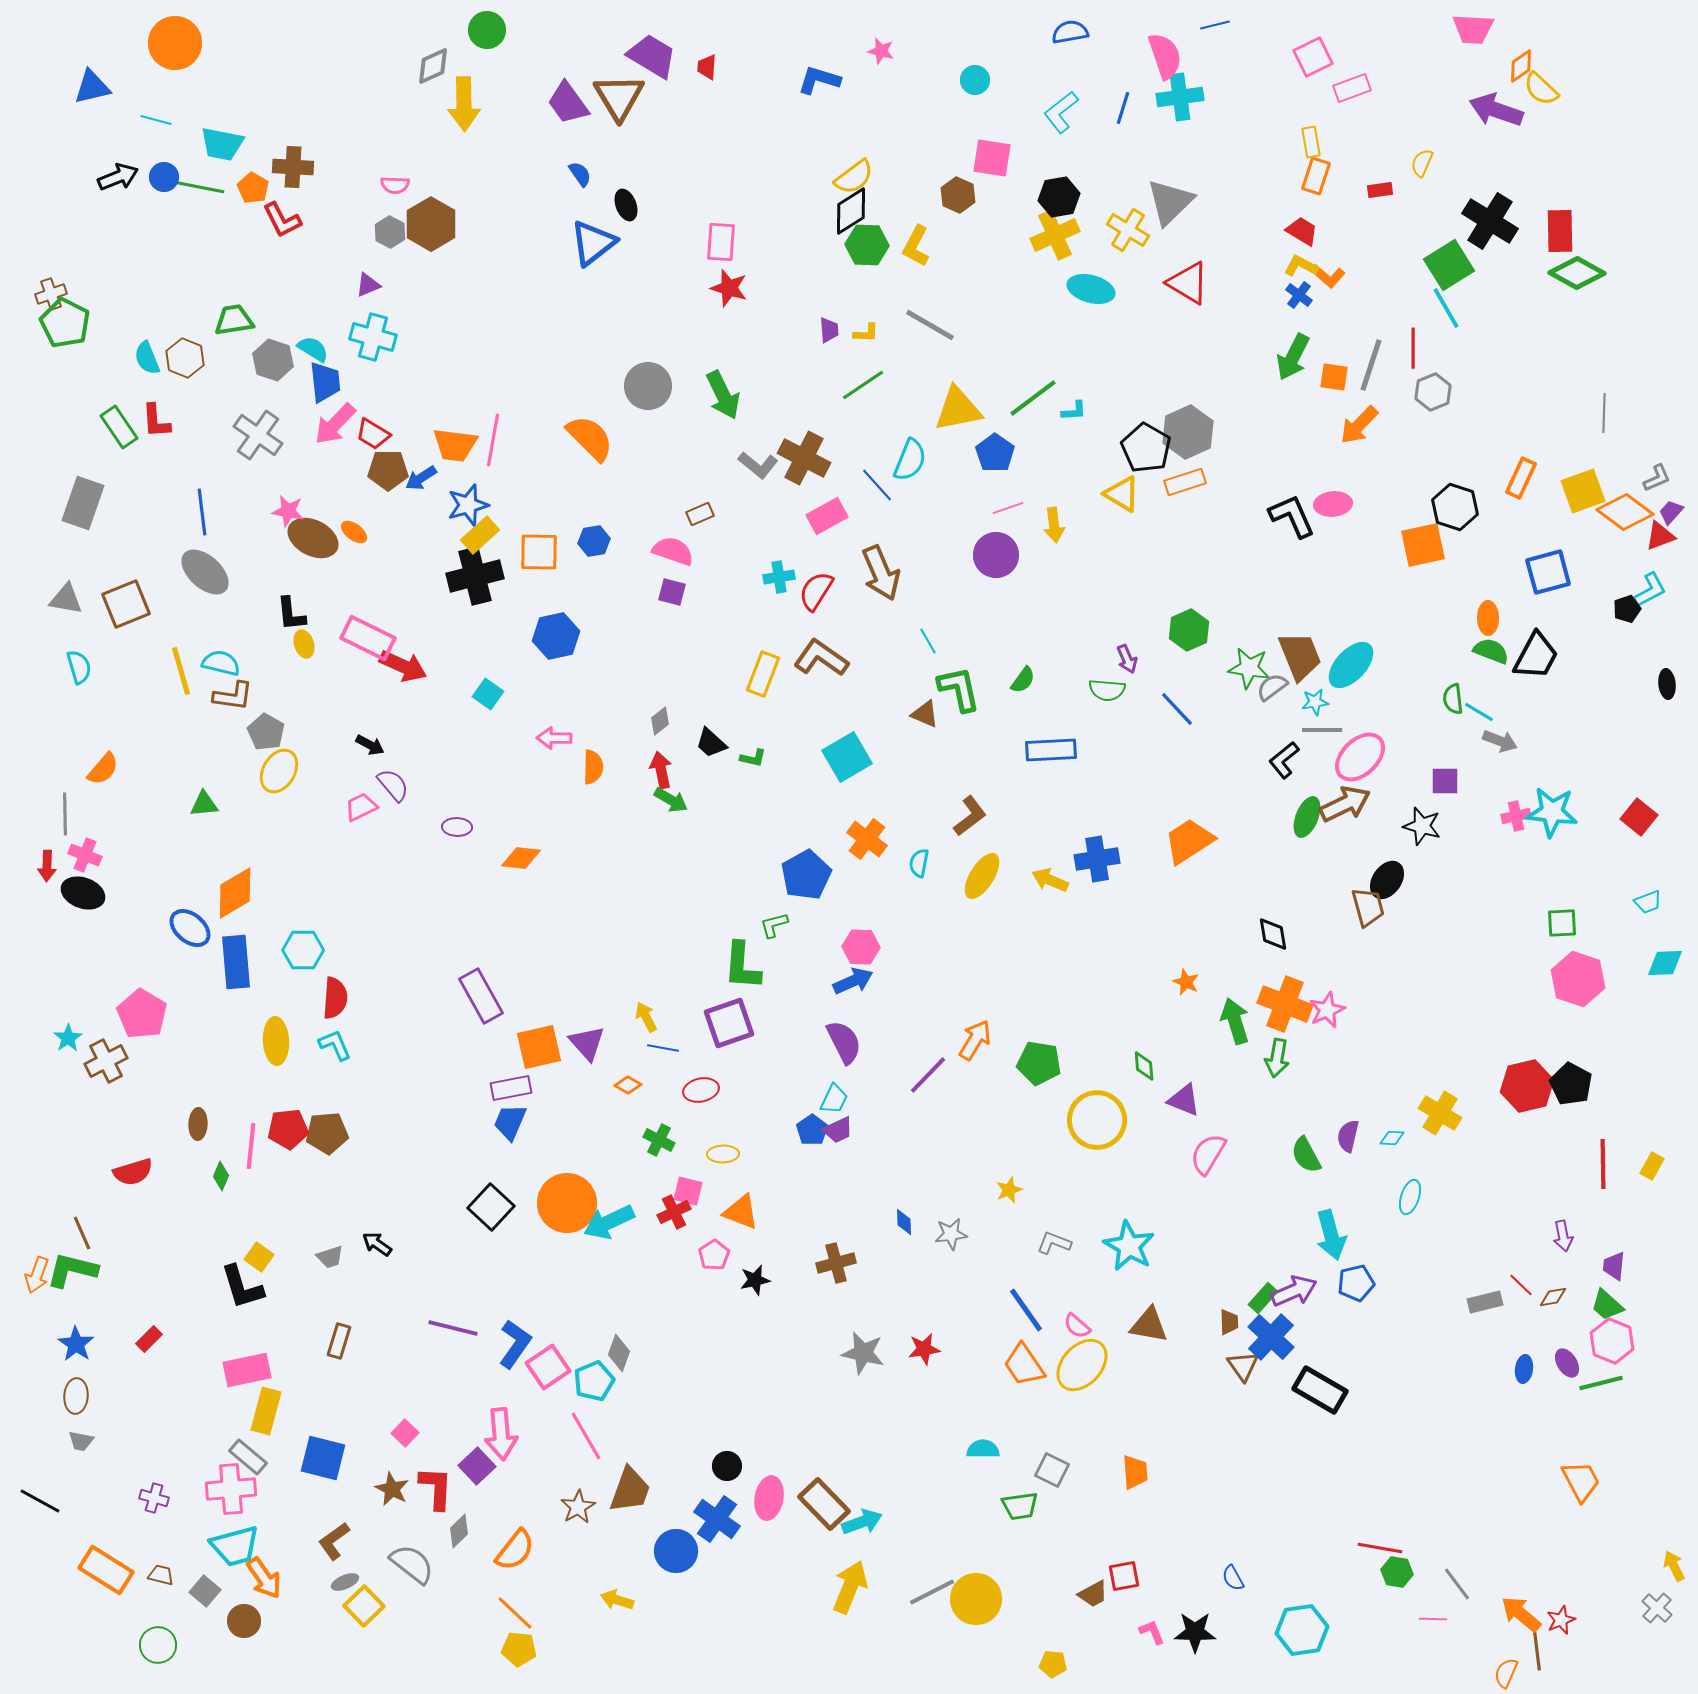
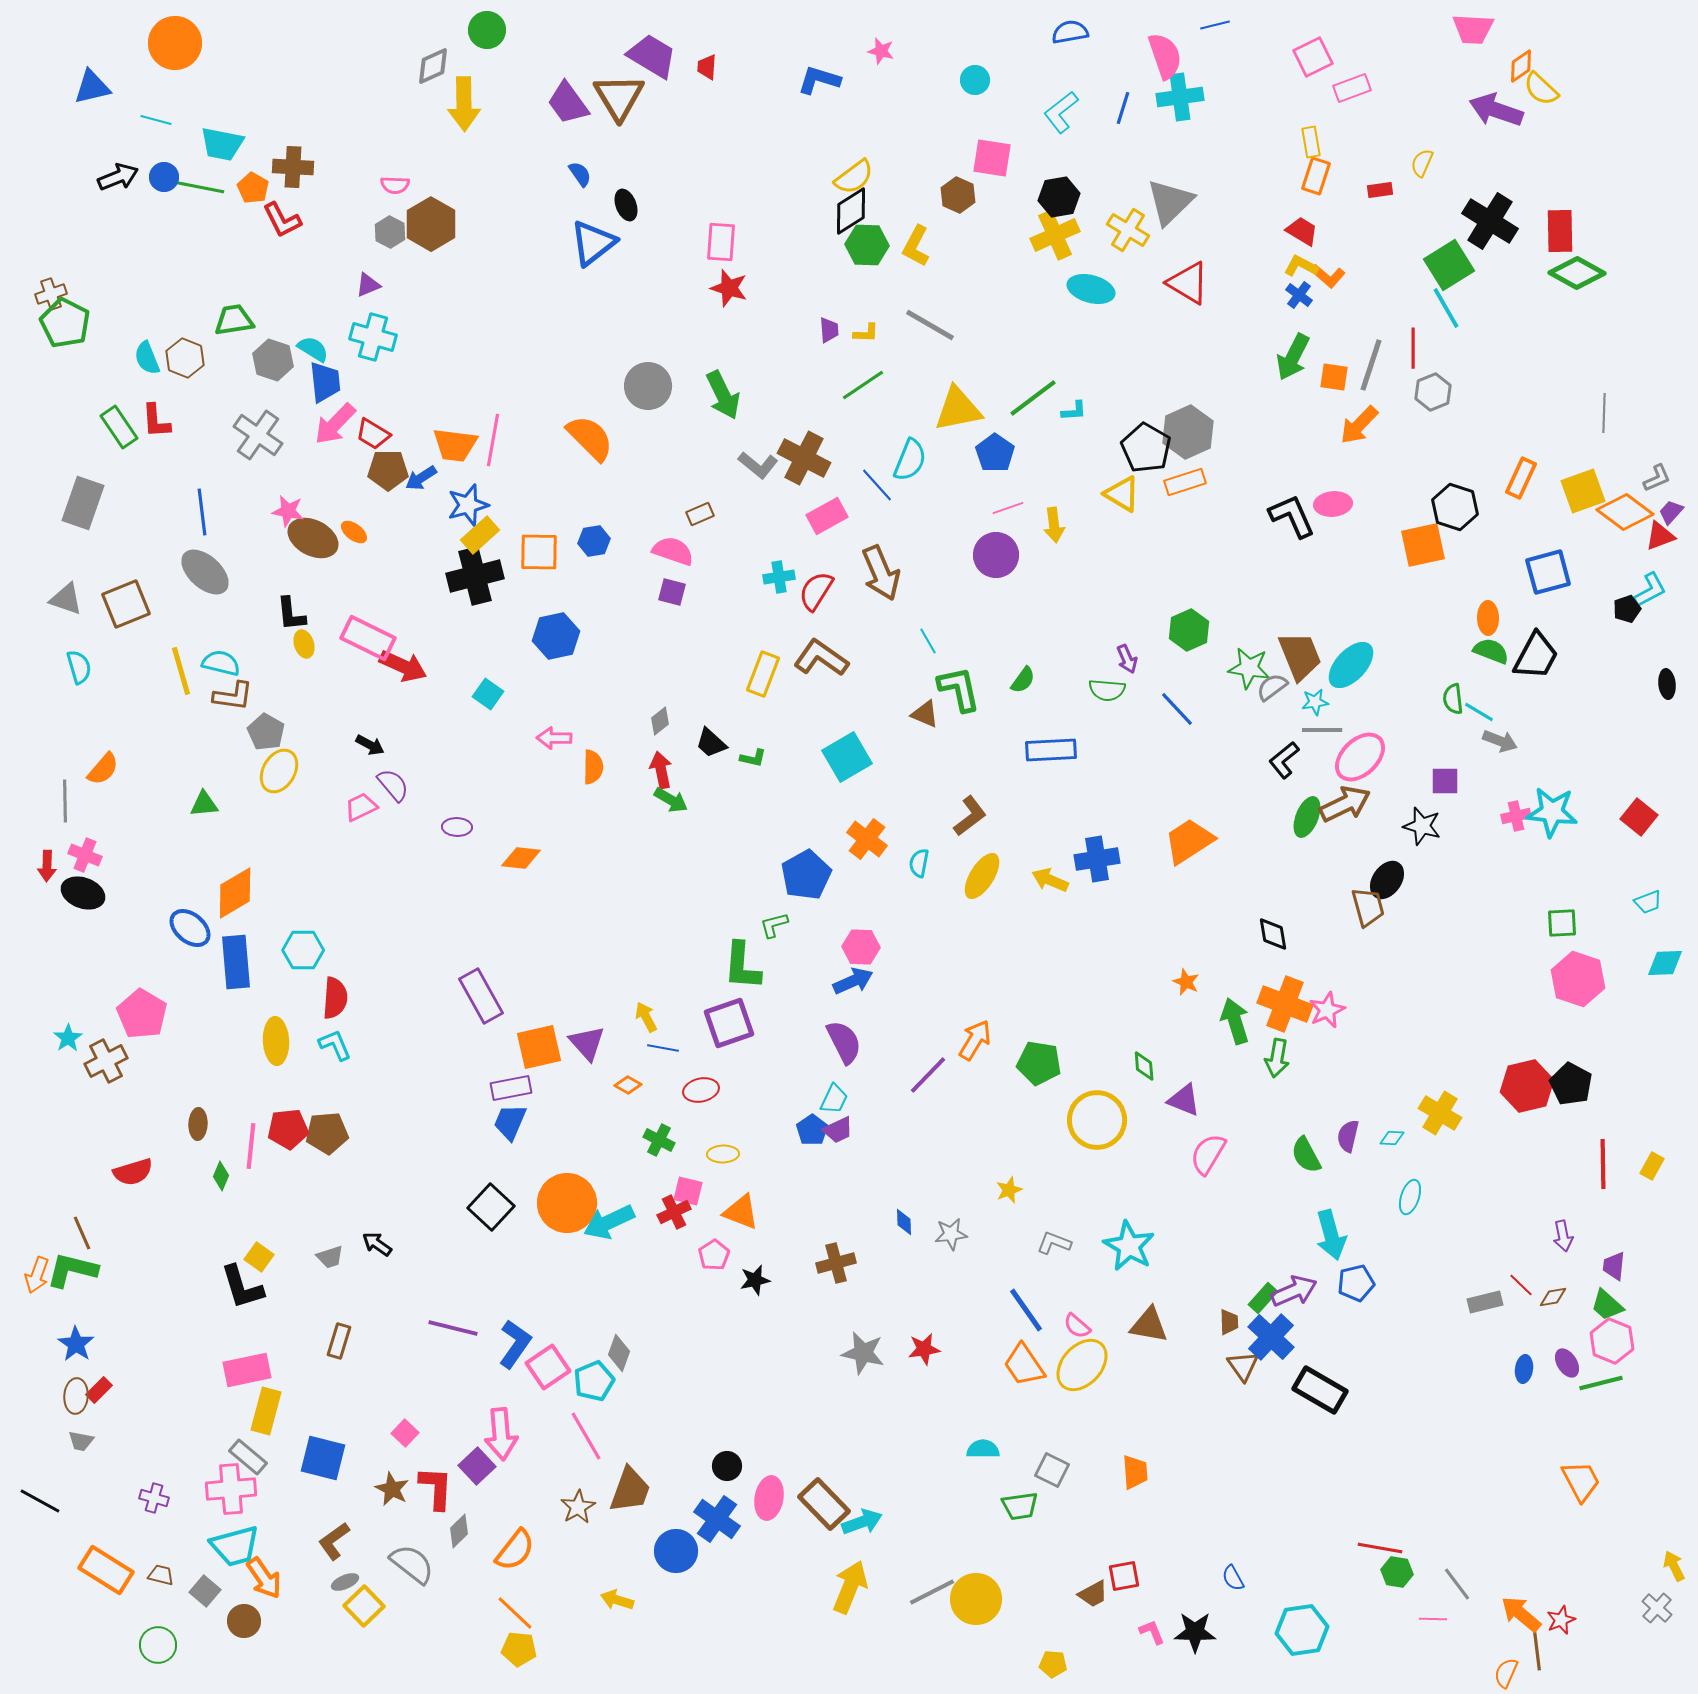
gray triangle at (66, 599): rotated 9 degrees clockwise
gray line at (65, 814): moved 13 px up
red rectangle at (149, 1339): moved 50 px left, 51 px down
